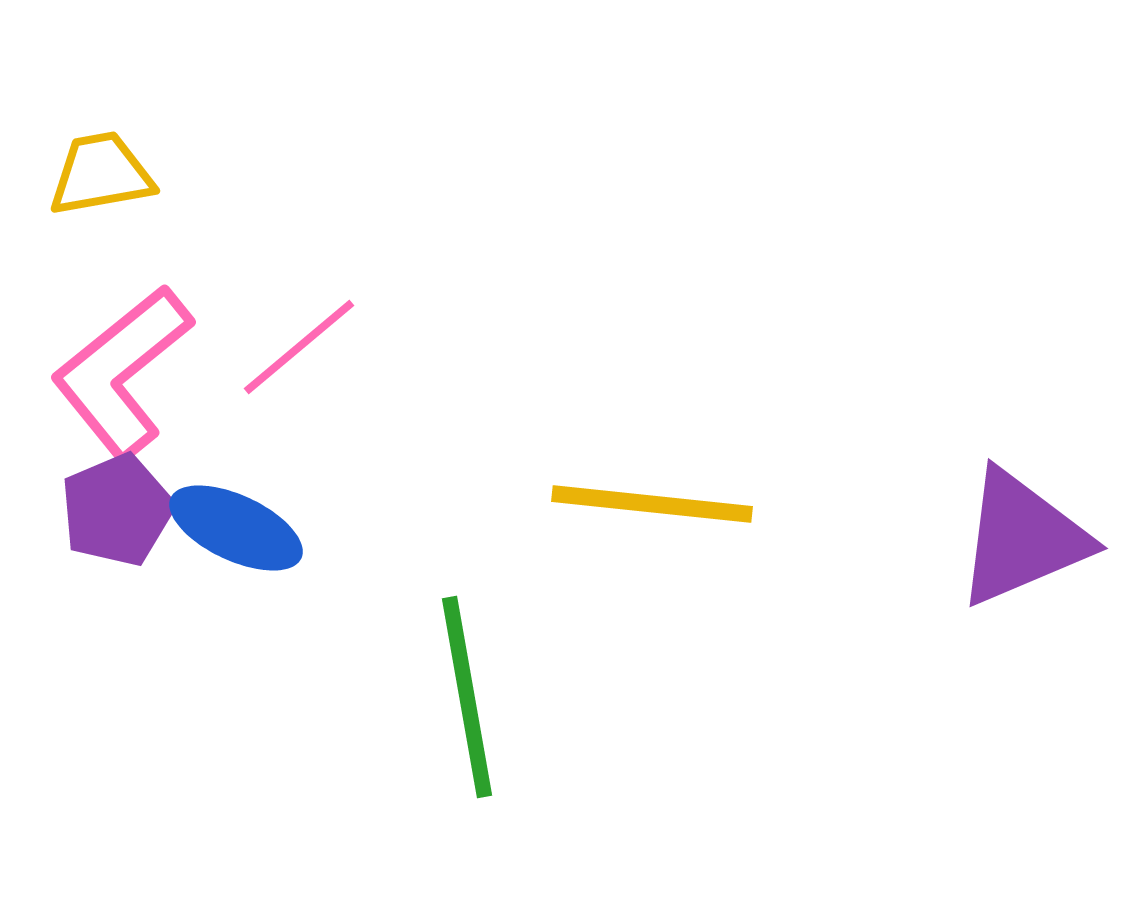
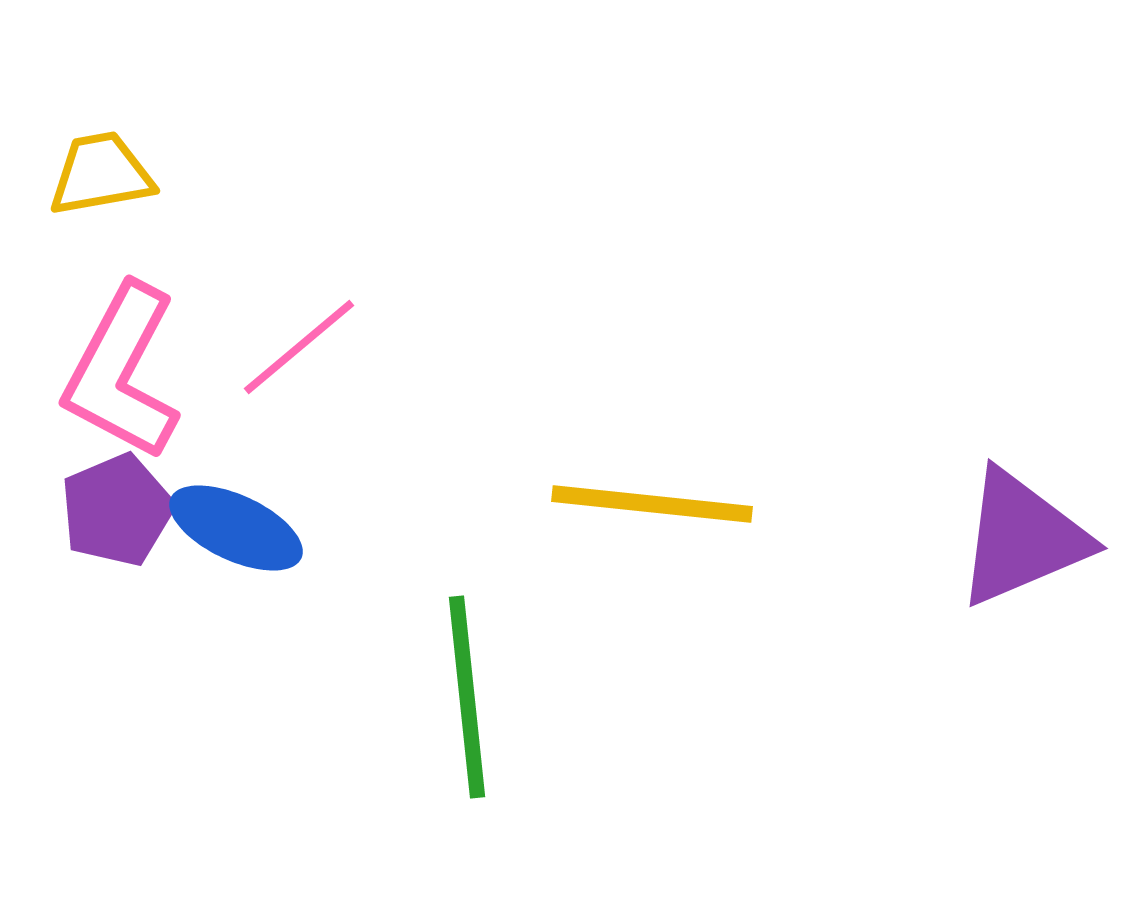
pink L-shape: rotated 23 degrees counterclockwise
green line: rotated 4 degrees clockwise
